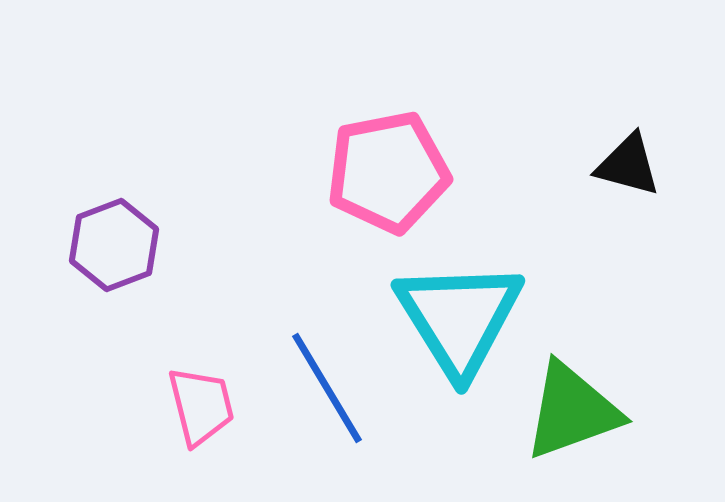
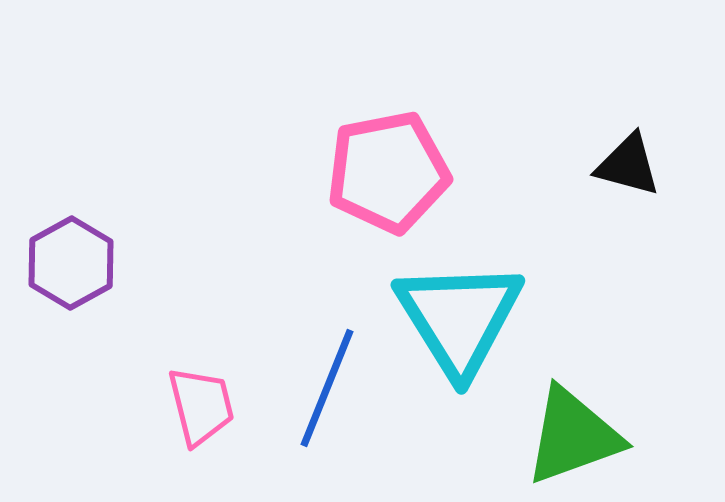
purple hexagon: moved 43 px left, 18 px down; rotated 8 degrees counterclockwise
blue line: rotated 53 degrees clockwise
green triangle: moved 1 px right, 25 px down
